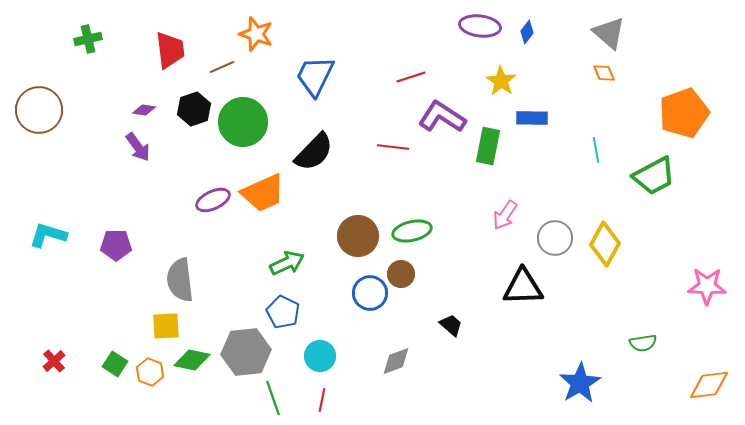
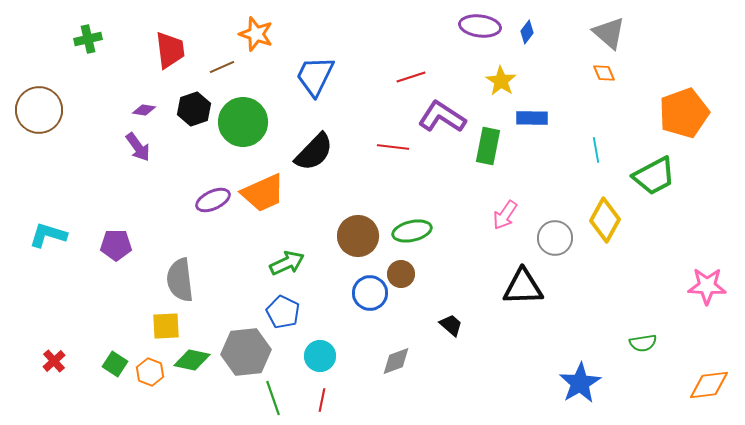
yellow diamond at (605, 244): moved 24 px up
